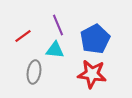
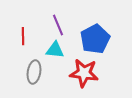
red line: rotated 54 degrees counterclockwise
red star: moved 8 px left, 1 px up
